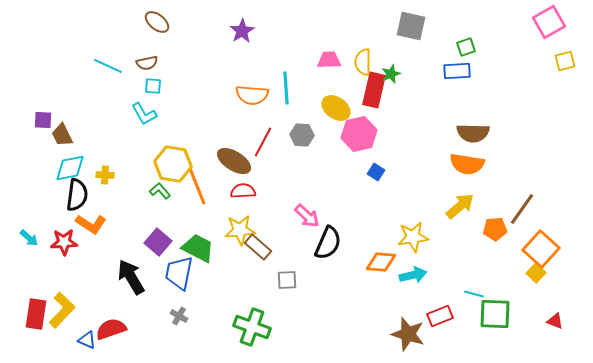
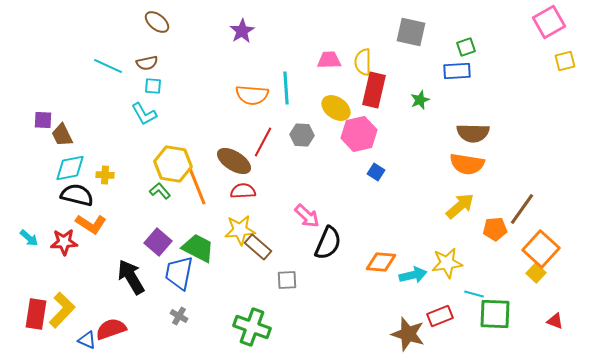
gray square at (411, 26): moved 6 px down
green star at (391, 74): moved 29 px right, 26 px down
black semicircle at (77, 195): rotated 84 degrees counterclockwise
yellow star at (413, 237): moved 34 px right, 26 px down
